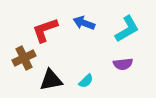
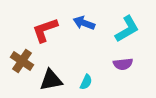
brown cross: moved 2 px left, 3 px down; rotated 30 degrees counterclockwise
cyan semicircle: moved 1 px down; rotated 21 degrees counterclockwise
